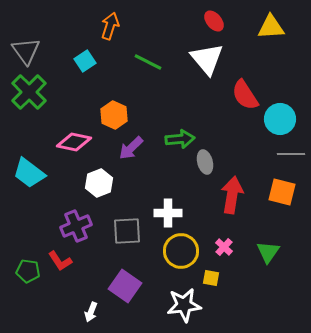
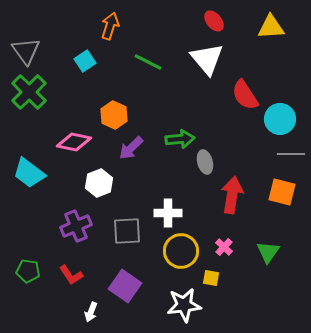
red L-shape: moved 11 px right, 14 px down
